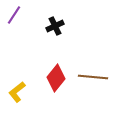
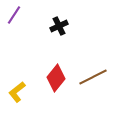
black cross: moved 4 px right
brown line: rotated 32 degrees counterclockwise
